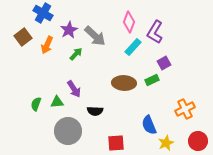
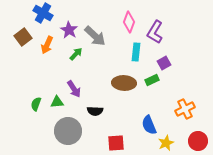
purple star: rotated 12 degrees counterclockwise
cyan rectangle: moved 3 px right, 5 px down; rotated 36 degrees counterclockwise
